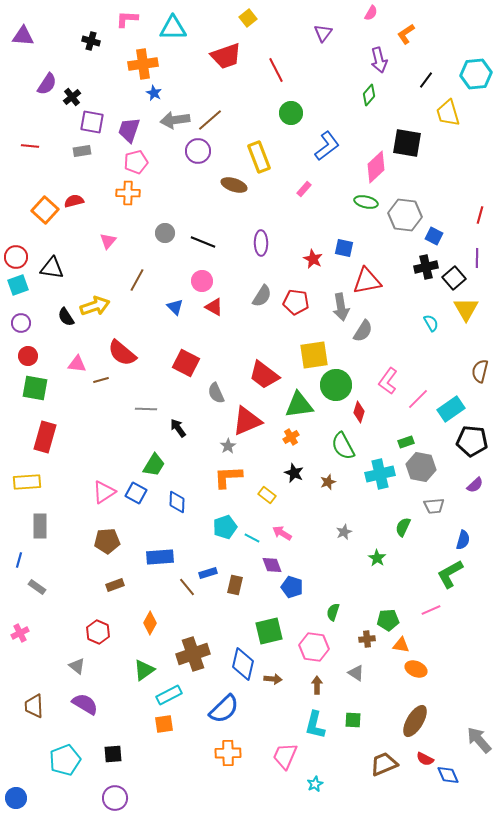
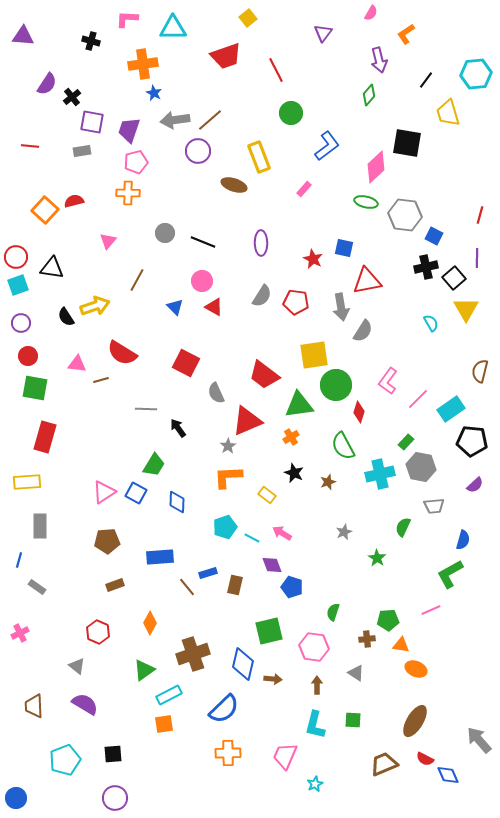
red semicircle at (122, 353): rotated 8 degrees counterclockwise
green rectangle at (406, 442): rotated 28 degrees counterclockwise
